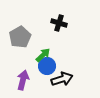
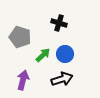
gray pentagon: rotated 25 degrees counterclockwise
blue circle: moved 18 px right, 12 px up
